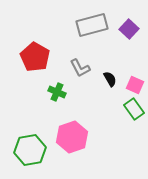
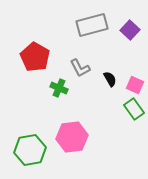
purple square: moved 1 px right, 1 px down
green cross: moved 2 px right, 4 px up
pink hexagon: rotated 12 degrees clockwise
